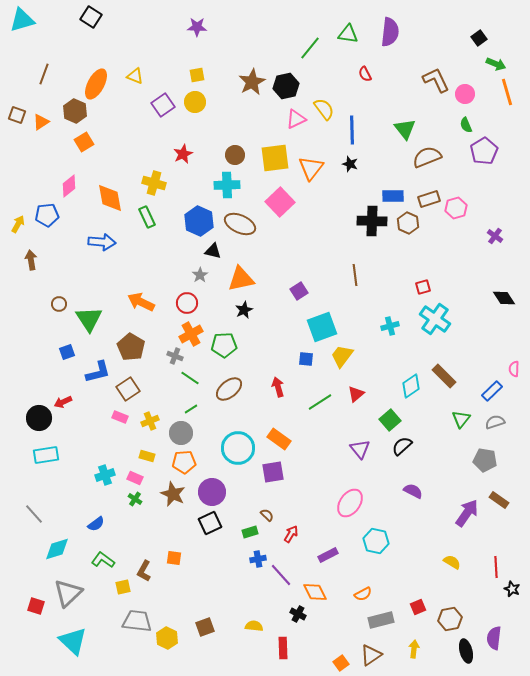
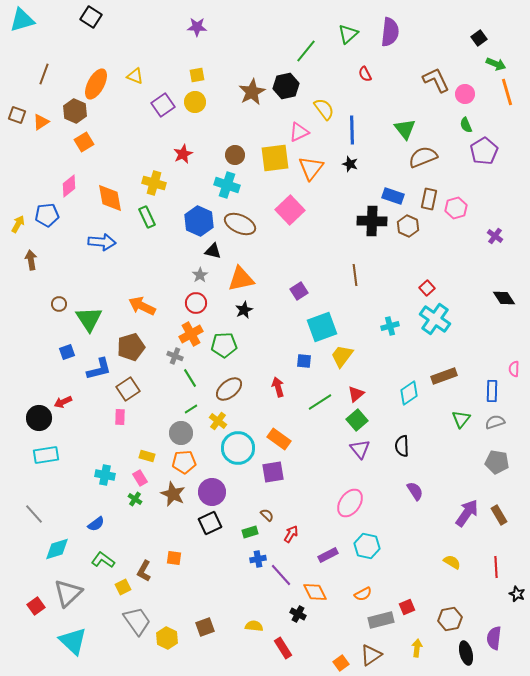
green triangle at (348, 34): rotated 50 degrees counterclockwise
green line at (310, 48): moved 4 px left, 3 px down
brown star at (252, 82): moved 10 px down
pink triangle at (296, 119): moved 3 px right, 13 px down
brown semicircle at (427, 157): moved 4 px left
cyan cross at (227, 185): rotated 20 degrees clockwise
blue rectangle at (393, 196): rotated 20 degrees clockwise
brown rectangle at (429, 199): rotated 60 degrees counterclockwise
pink square at (280, 202): moved 10 px right, 8 px down
brown hexagon at (408, 223): moved 3 px down
red square at (423, 287): moved 4 px right, 1 px down; rotated 28 degrees counterclockwise
orange arrow at (141, 302): moved 1 px right, 4 px down
red circle at (187, 303): moved 9 px right
brown pentagon at (131, 347): rotated 24 degrees clockwise
blue square at (306, 359): moved 2 px left, 2 px down
blue L-shape at (98, 372): moved 1 px right, 3 px up
brown rectangle at (444, 376): rotated 65 degrees counterclockwise
green line at (190, 378): rotated 24 degrees clockwise
cyan diamond at (411, 386): moved 2 px left, 7 px down
blue rectangle at (492, 391): rotated 45 degrees counterclockwise
pink rectangle at (120, 417): rotated 70 degrees clockwise
green square at (390, 420): moved 33 px left
yellow cross at (150, 421): moved 68 px right; rotated 30 degrees counterclockwise
black semicircle at (402, 446): rotated 50 degrees counterclockwise
gray pentagon at (485, 460): moved 12 px right, 2 px down
cyan cross at (105, 475): rotated 30 degrees clockwise
pink rectangle at (135, 478): moved 5 px right; rotated 35 degrees clockwise
purple semicircle at (413, 491): moved 2 px right; rotated 30 degrees clockwise
brown rectangle at (499, 500): moved 15 px down; rotated 24 degrees clockwise
cyan hexagon at (376, 541): moved 9 px left, 5 px down
yellow square at (123, 587): rotated 14 degrees counterclockwise
black star at (512, 589): moved 5 px right, 5 px down
red square at (36, 606): rotated 36 degrees clockwise
red square at (418, 607): moved 11 px left
gray trapezoid at (137, 621): rotated 48 degrees clockwise
red rectangle at (283, 648): rotated 30 degrees counterclockwise
yellow arrow at (414, 649): moved 3 px right, 1 px up
black ellipse at (466, 651): moved 2 px down
